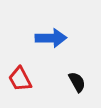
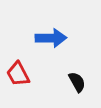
red trapezoid: moved 2 px left, 5 px up
